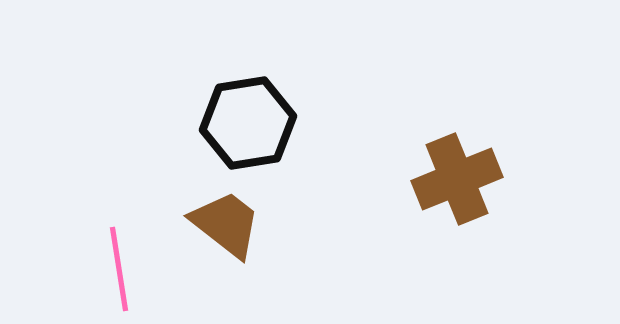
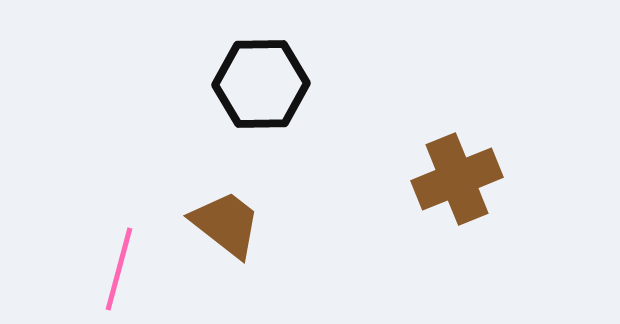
black hexagon: moved 13 px right, 39 px up; rotated 8 degrees clockwise
pink line: rotated 24 degrees clockwise
